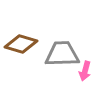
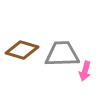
brown diamond: moved 1 px right, 6 px down
